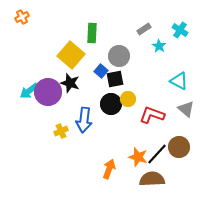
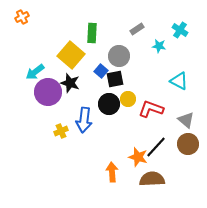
gray rectangle: moved 7 px left
cyan star: rotated 24 degrees counterclockwise
cyan arrow: moved 6 px right, 19 px up
black circle: moved 2 px left
gray triangle: moved 11 px down
red L-shape: moved 1 px left, 6 px up
brown circle: moved 9 px right, 3 px up
black line: moved 1 px left, 7 px up
orange arrow: moved 3 px right, 3 px down; rotated 24 degrees counterclockwise
